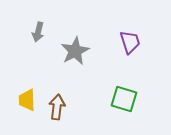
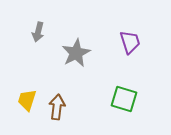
gray star: moved 1 px right, 2 px down
yellow trapezoid: rotated 20 degrees clockwise
